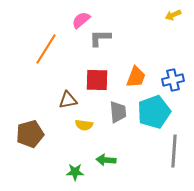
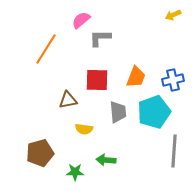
yellow semicircle: moved 4 px down
brown pentagon: moved 10 px right, 19 px down
